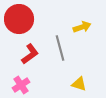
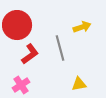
red circle: moved 2 px left, 6 px down
yellow triangle: rotated 28 degrees counterclockwise
